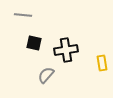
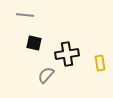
gray line: moved 2 px right
black cross: moved 1 px right, 4 px down
yellow rectangle: moved 2 px left
